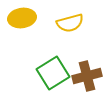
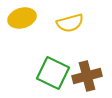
yellow ellipse: rotated 8 degrees counterclockwise
green square: rotated 32 degrees counterclockwise
